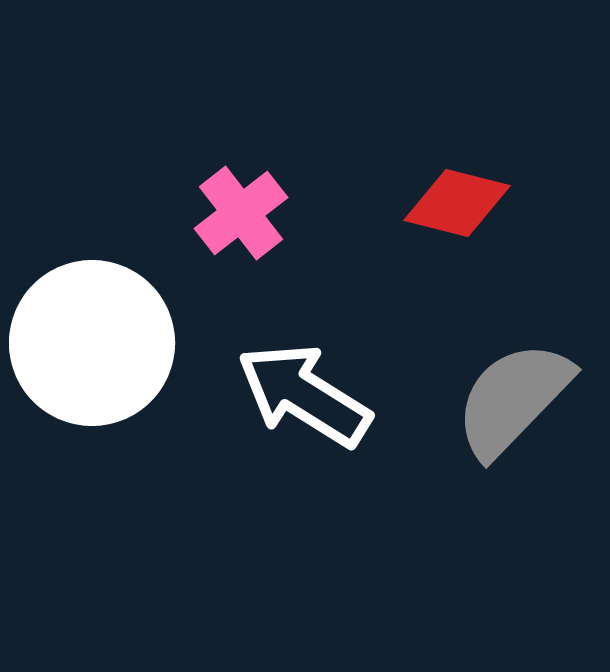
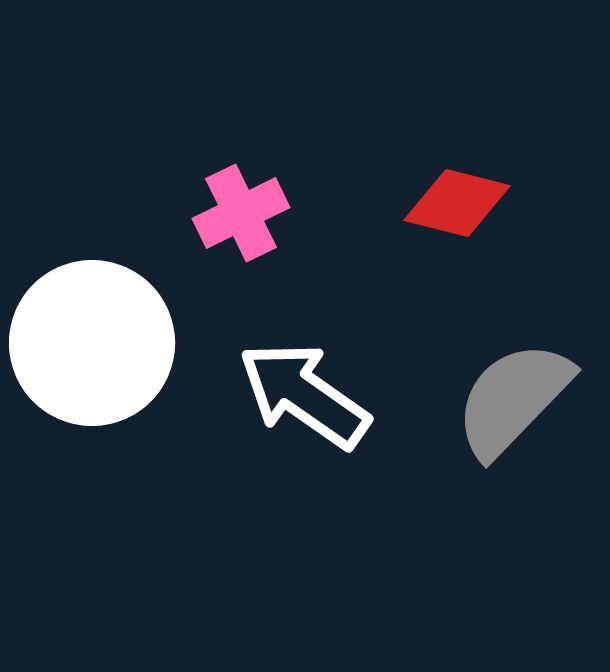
pink cross: rotated 12 degrees clockwise
white arrow: rotated 3 degrees clockwise
